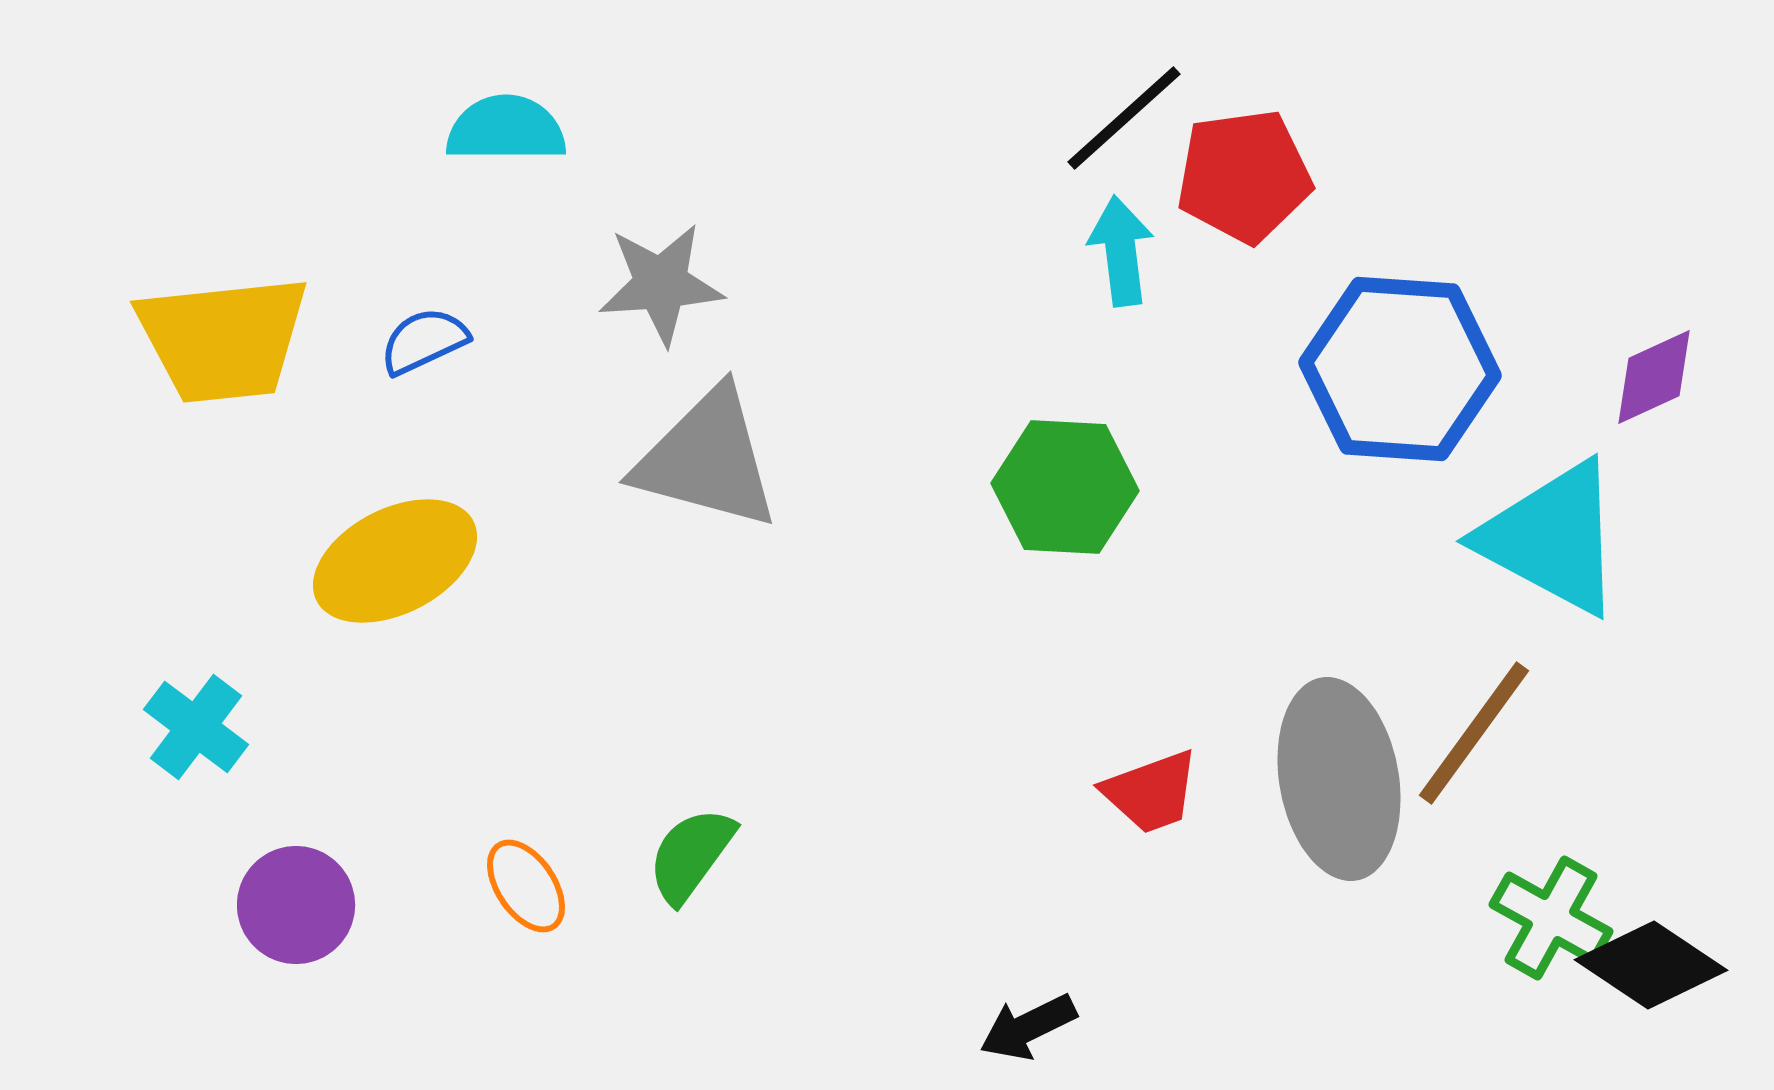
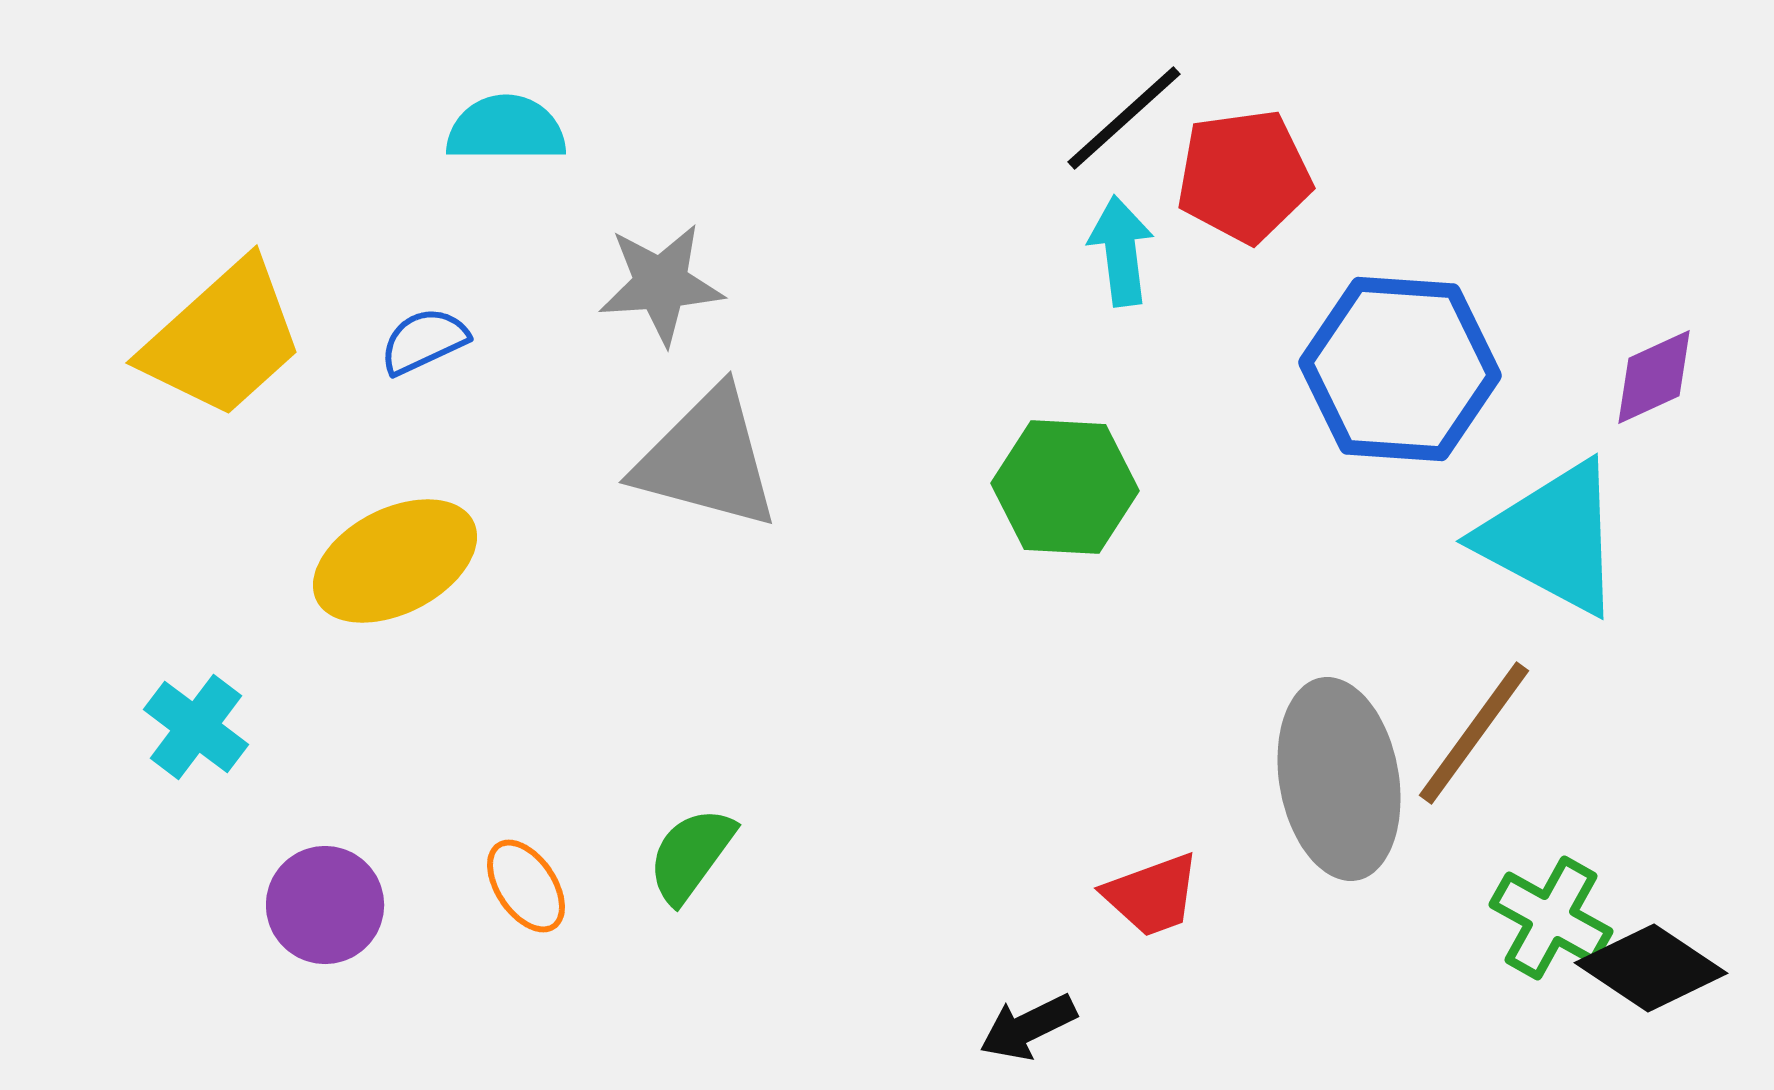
yellow trapezoid: rotated 36 degrees counterclockwise
red trapezoid: moved 1 px right, 103 px down
purple circle: moved 29 px right
black diamond: moved 3 px down
